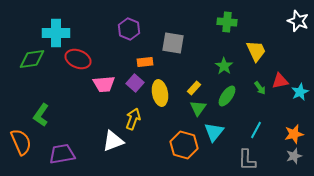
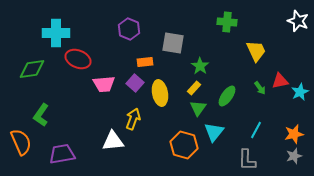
green diamond: moved 10 px down
green star: moved 24 px left
white triangle: rotated 15 degrees clockwise
